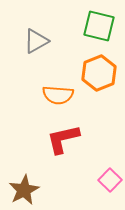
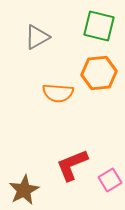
gray triangle: moved 1 px right, 4 px up
orange hexagon: rotated 16 degrees clockwise
orange semicircle: moved 2 px up
red L-shape: moved 9 px right, 26 px down; rotated 9 degrees counterclockwise
pink square: rotated 15 degrees clockwise
